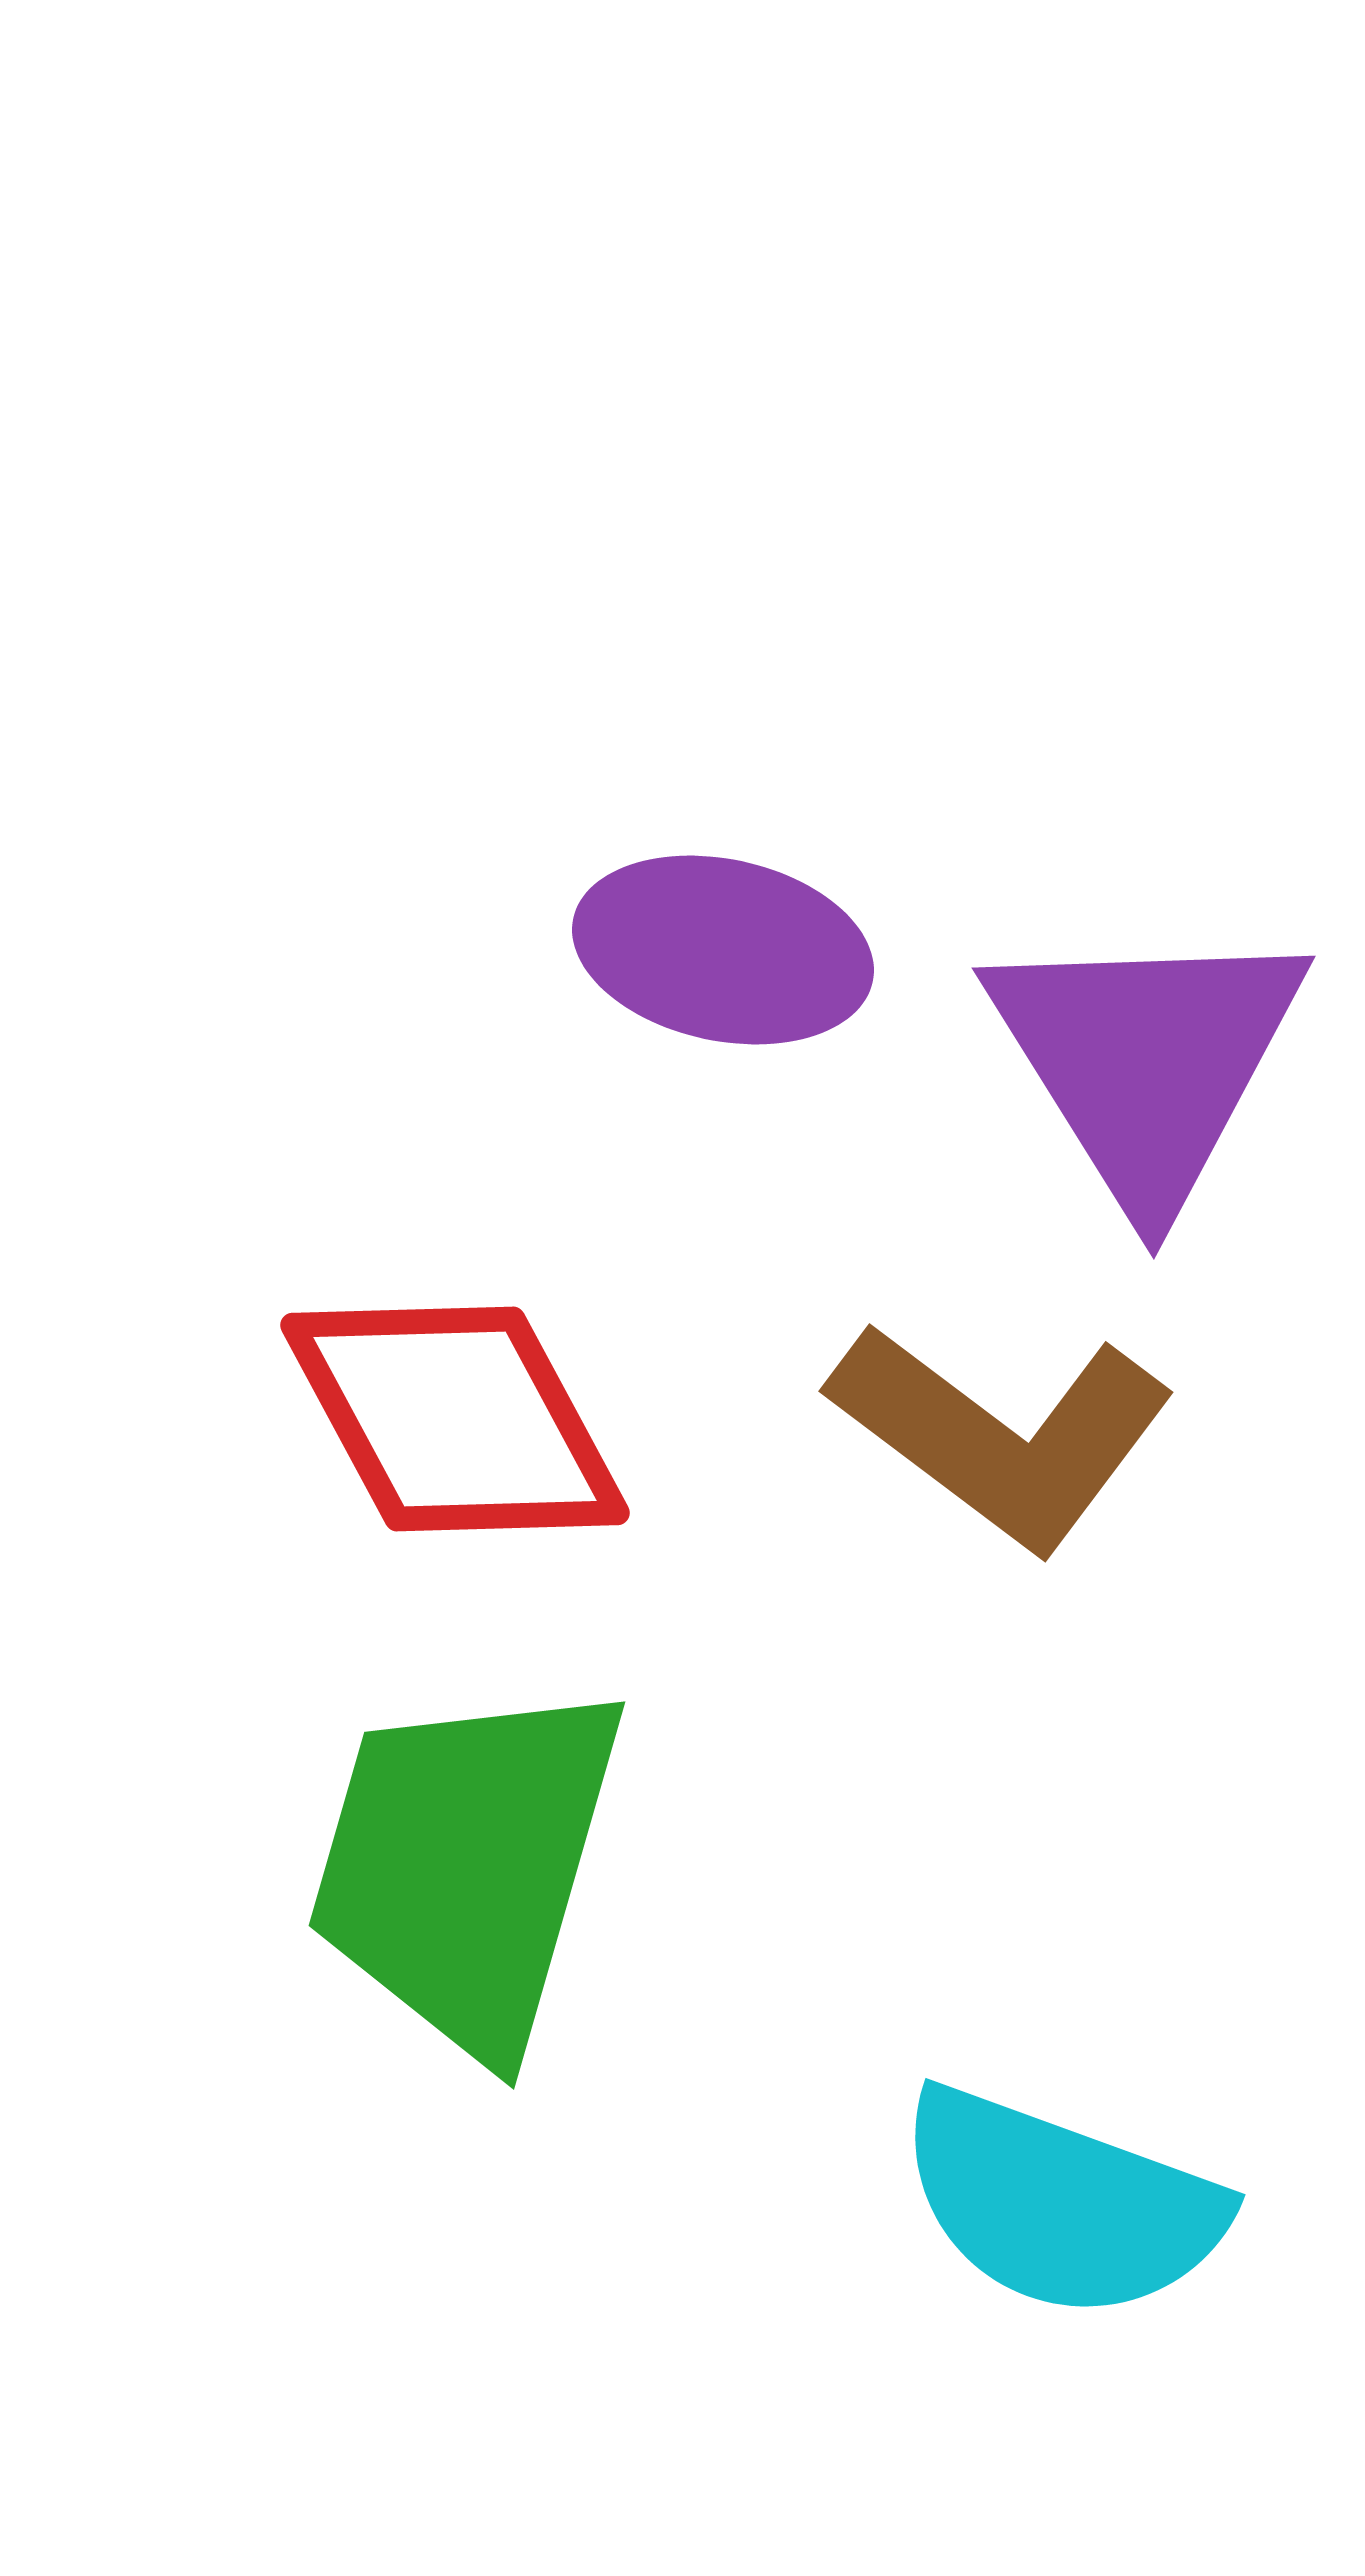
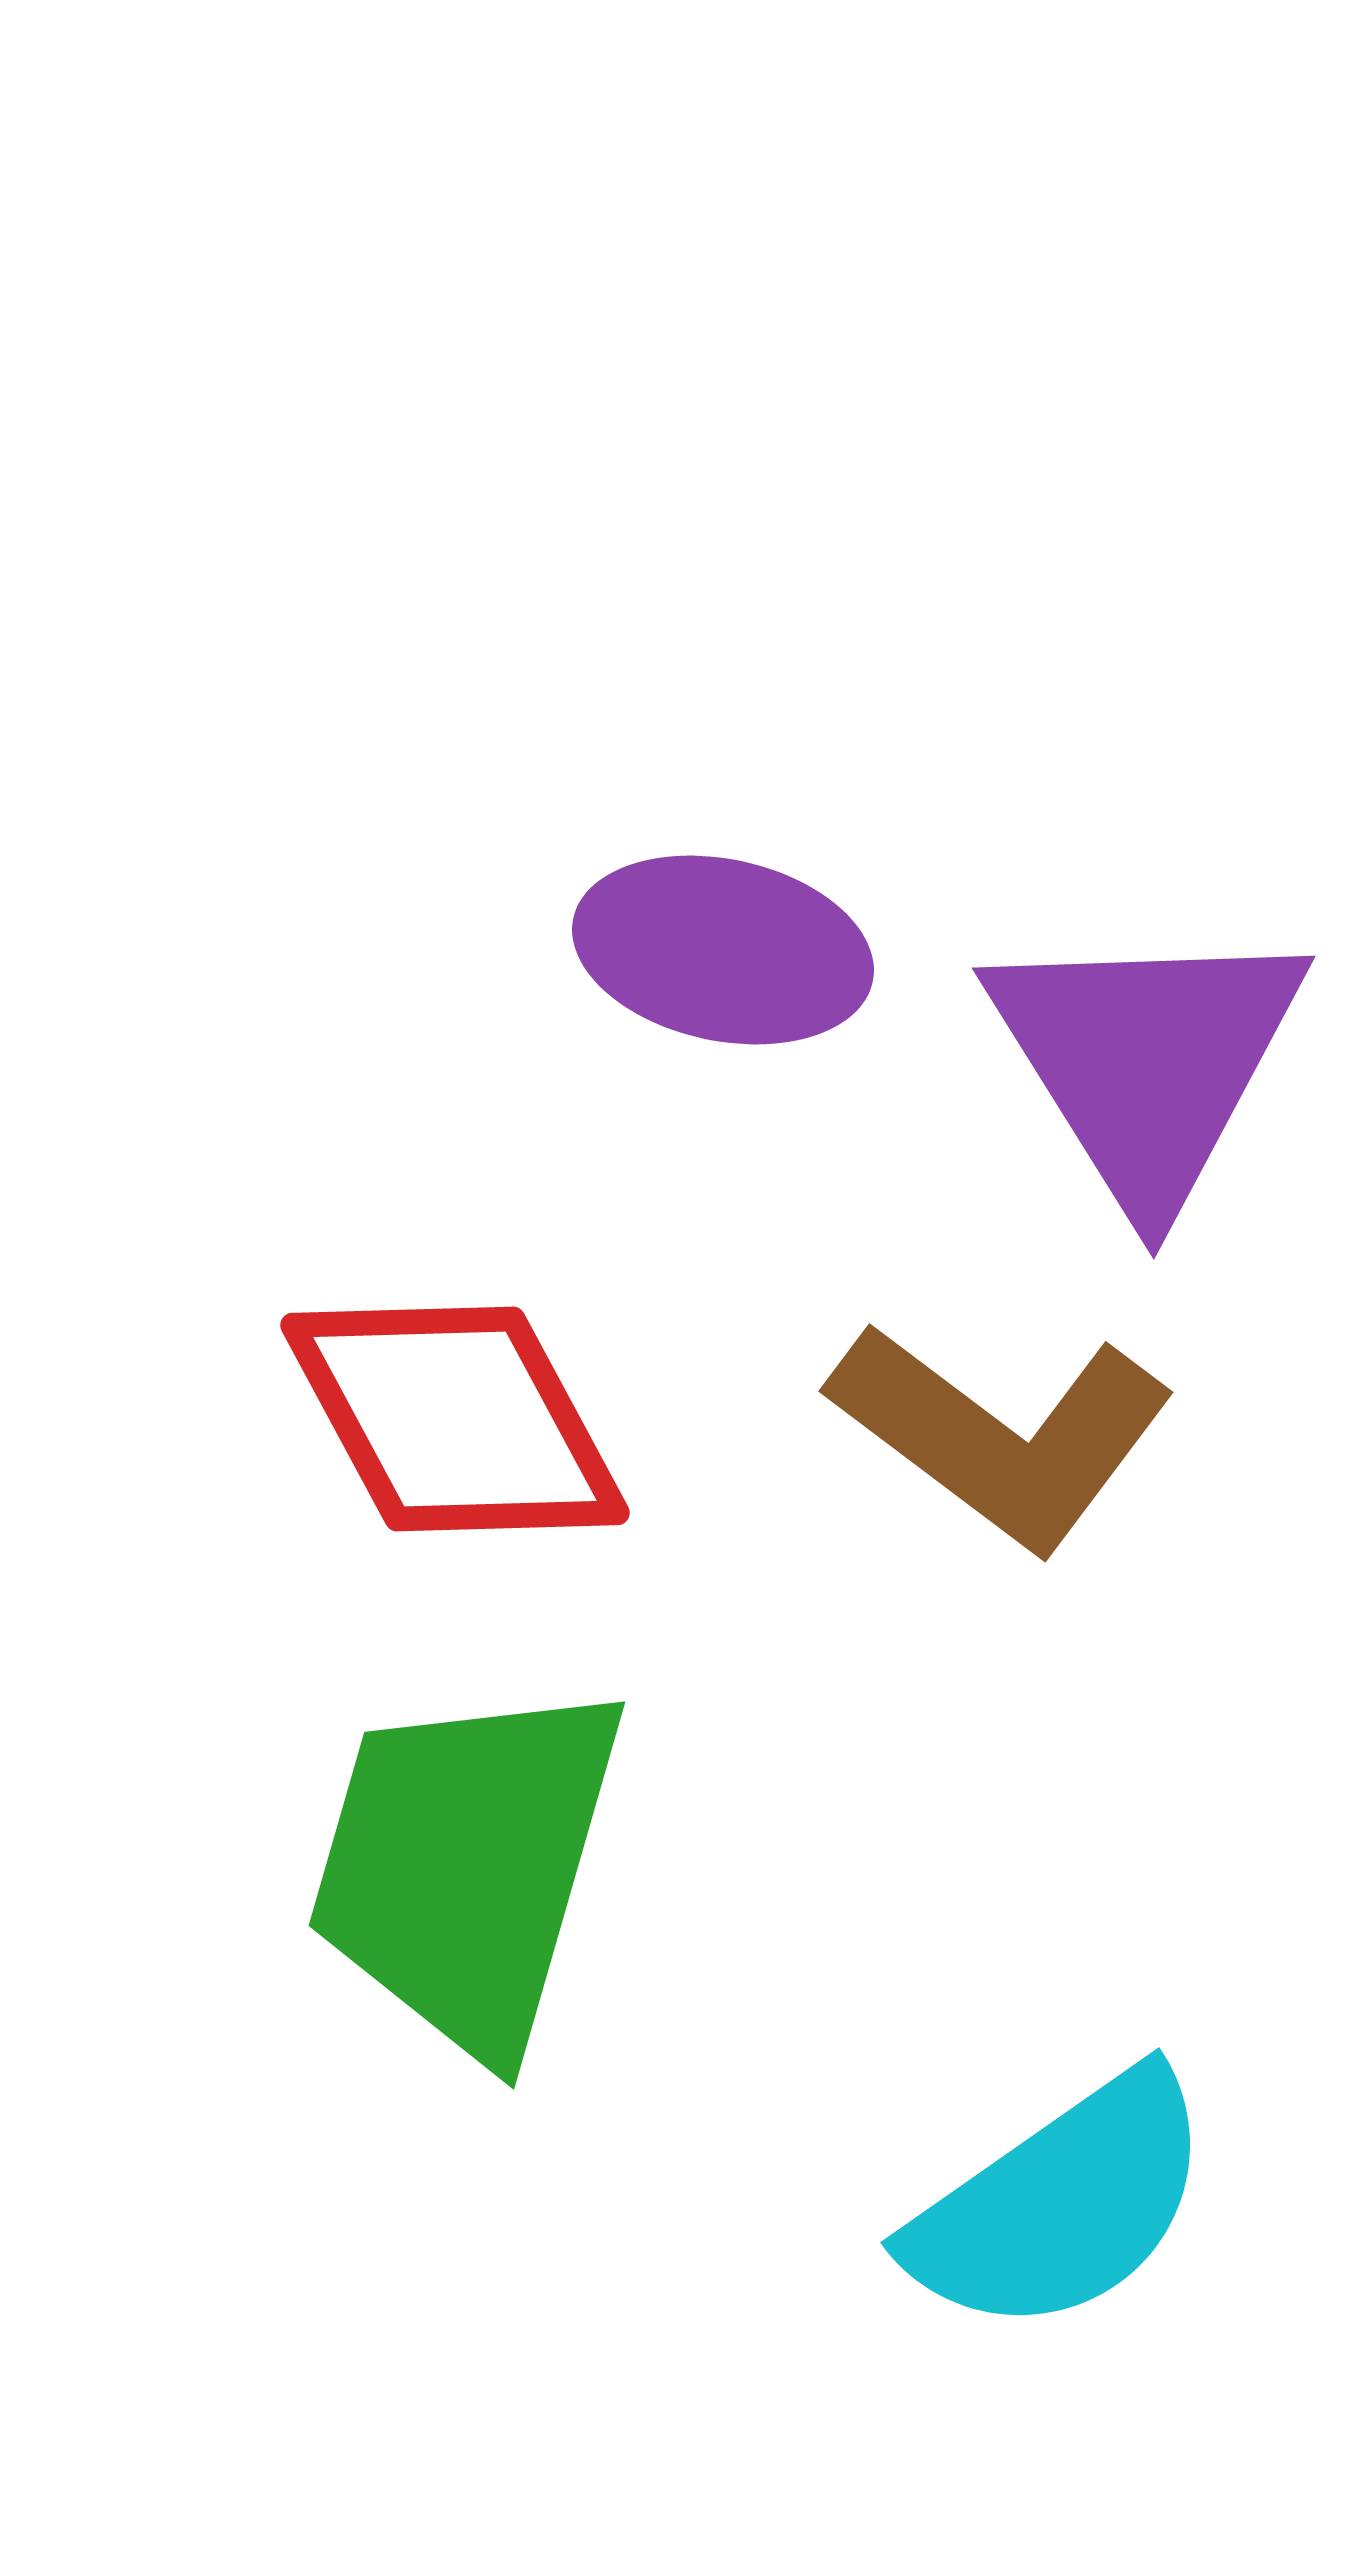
cyan semicircle: rotated 55 degrees counterclockwise
